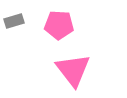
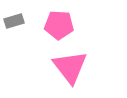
pink triangle: moved 3 px left, 3 px up
